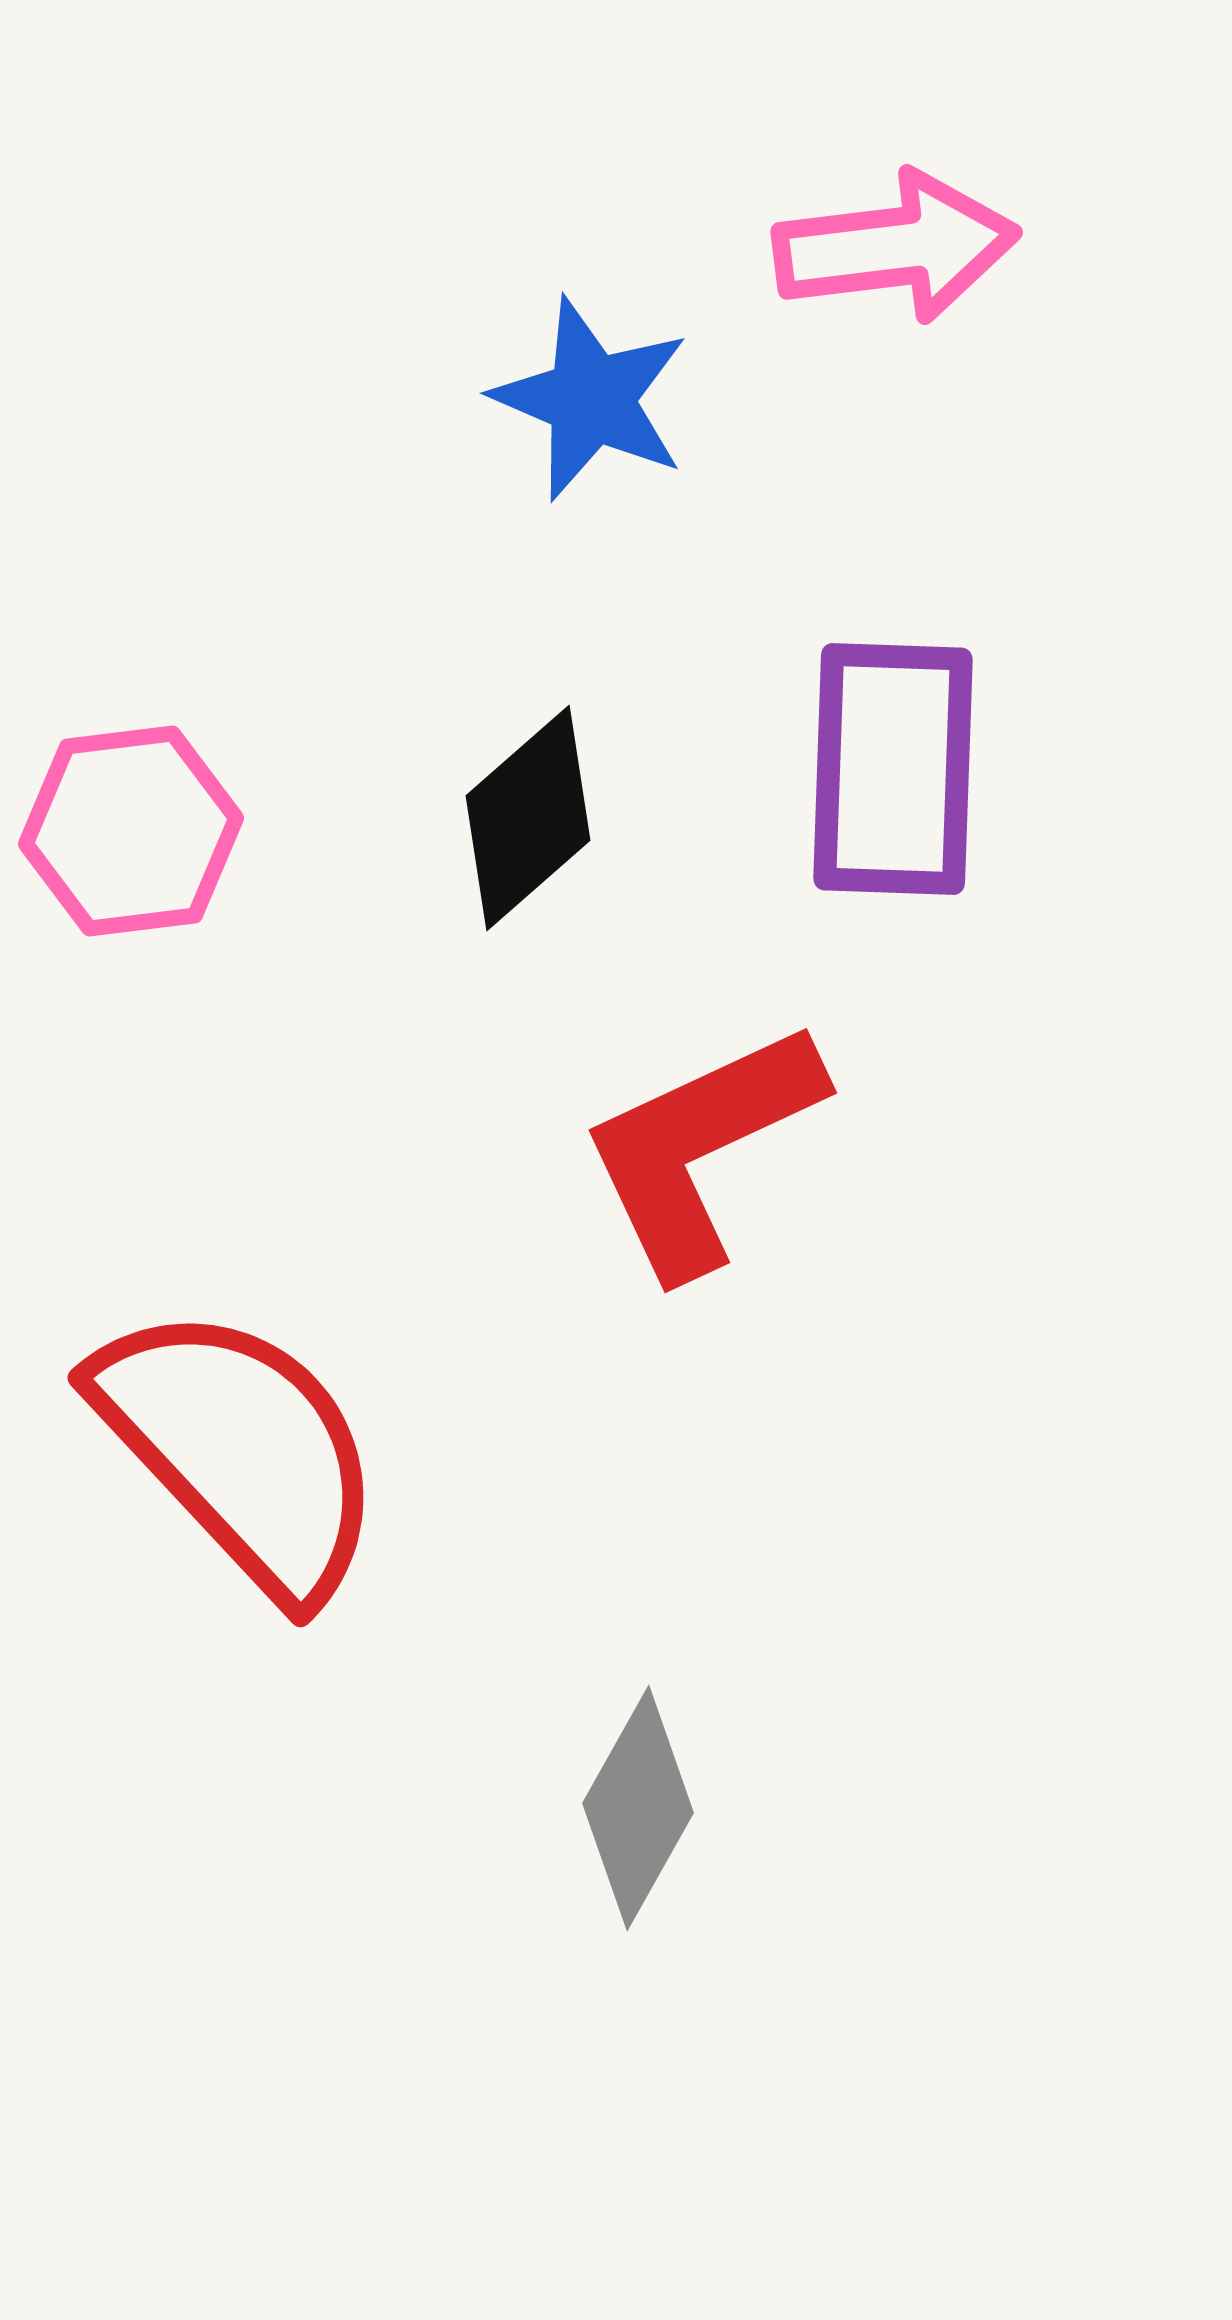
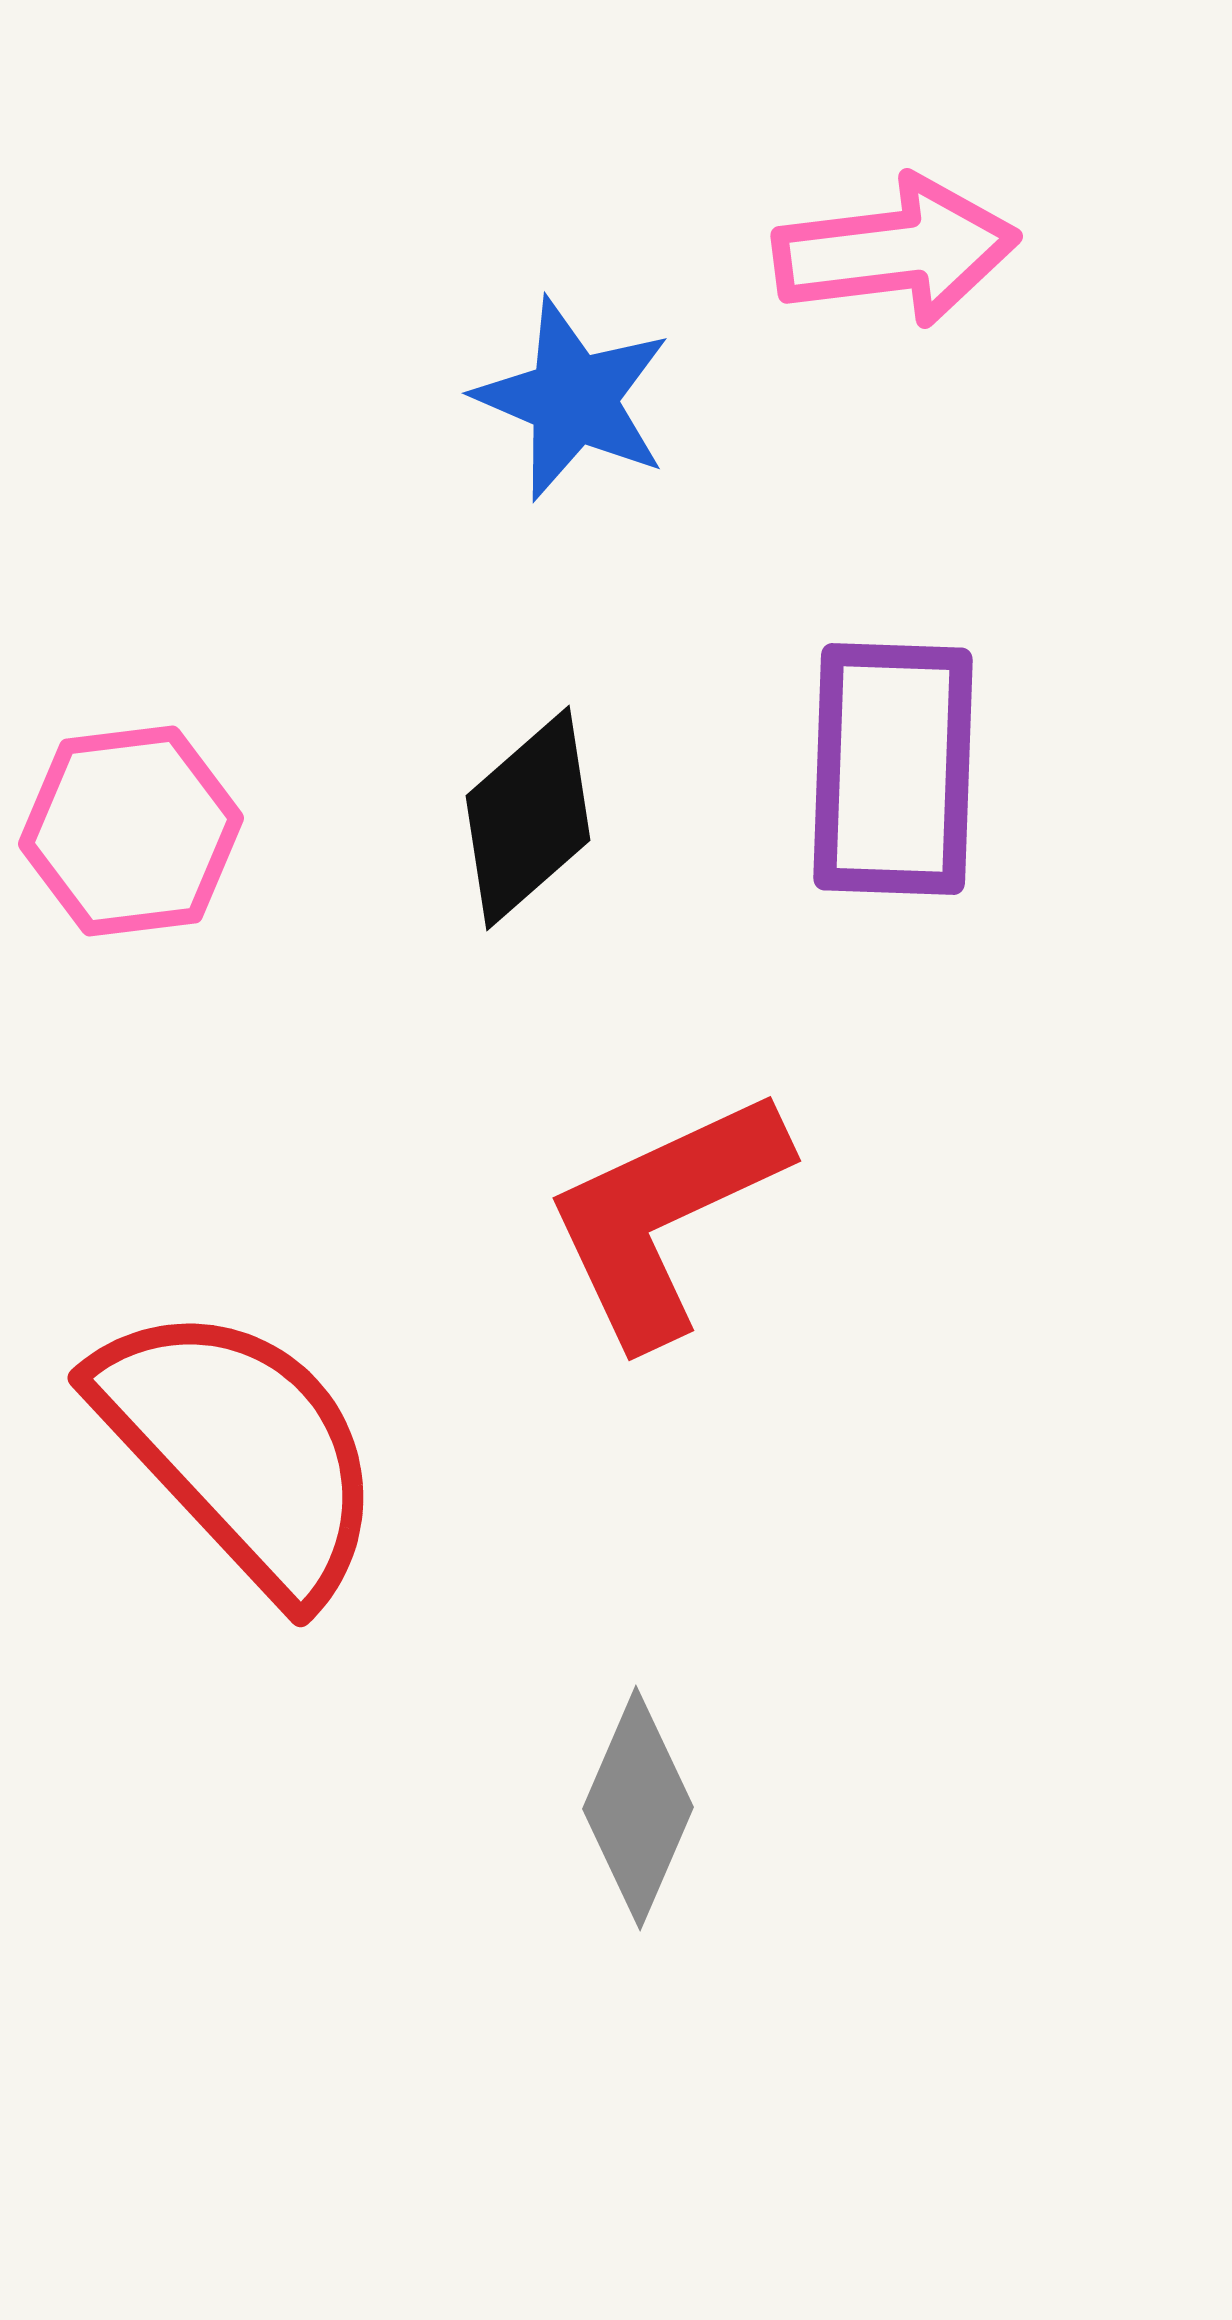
pink arrow: moved 4 px down
blue star: moved 18 px left
red L-shape: moved 36 px left, 68 px down
gray diamond: rotated 6 degrees counterclockwise
